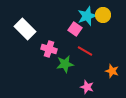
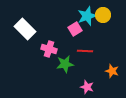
pink square: rotated 24 degrees clockwise
red line: rotated 28 degrees counterclockwise
